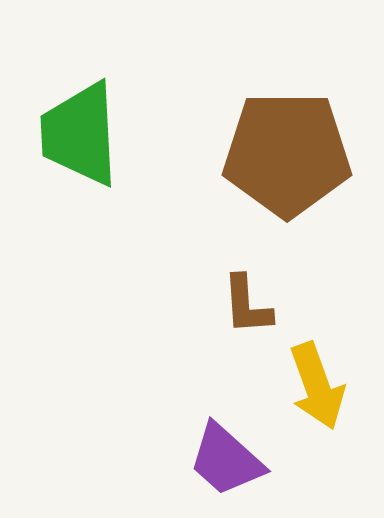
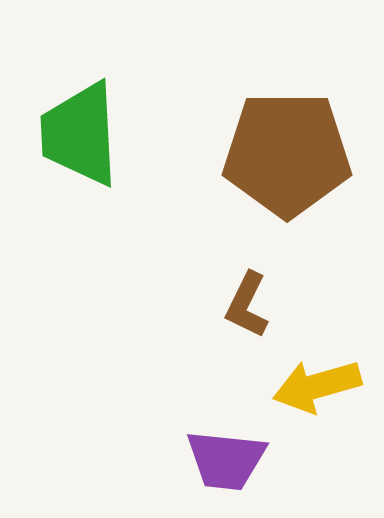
brown L-shape: rotated 30 degrees clockwise
yellow arrow: rotated 94 degrees clockwise
purple trapezoid: rotated 36 degrees counterclockwise
